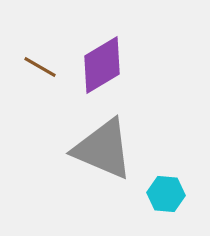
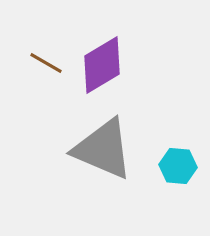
brown line: moved 6 px right, 4 px up
cyan hexagon: moved 12 px right, 28 px up
